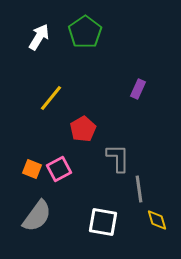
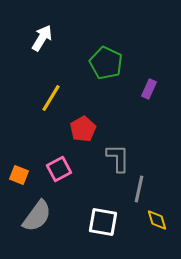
green pentagon: moved 21 px right, 31 px down; rotated 12 degrees counterclockwise
white arrow: moved 3 px right, 1 px down
purple rectangle: moved 11 px right
yellow line: rotated 8 degrees counterclockwise
orange square: moved 13 px left, 6 px down
gray line: rotated 20 degrees clockwise
